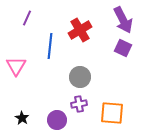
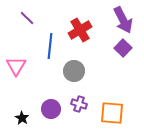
purple line: rotated 70 degrees counterclockwise
purple square: rotated 18 degrees clockwise
gray circle: moved 6 px left, 6 px up
purple cross: rotated 28 degrees clockwise
purple circle: moved 6 px left, 11 px up
